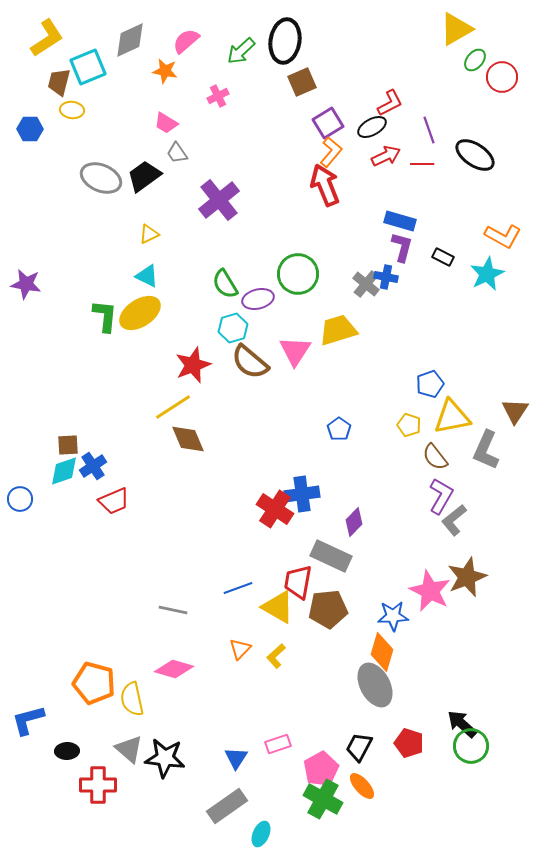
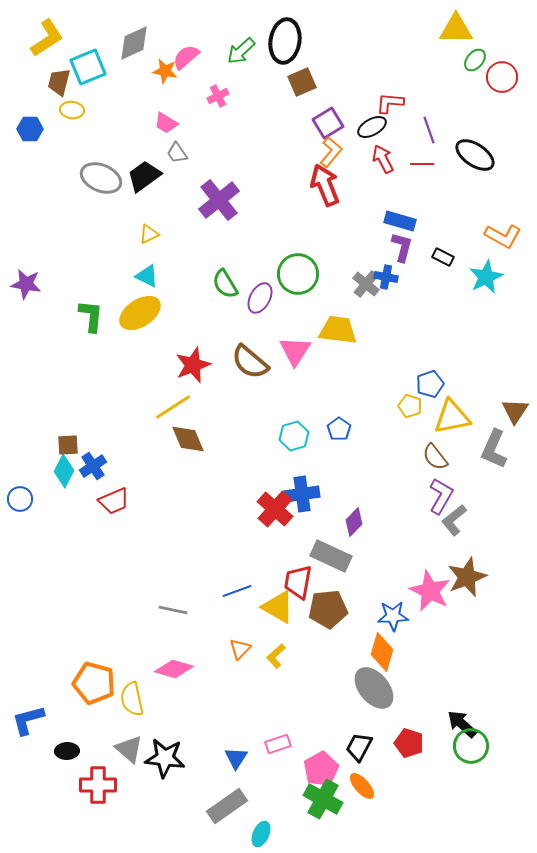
yellow triangle at (456, 29): rotated 30 degrees clockwise
gray diamond at (130, 40): moved 4 px right, 3 px down
pink semicircle at (186, 41): moved 16 px down
red L-shape at (390, 103): rotated 148 degrees counterclockwise
red arrow at (386, 156): moved 3 px left, 3 px down; rotated 92 degrees counterclockwise
cyan star at (487, 274): moved 1 px left, 3 px down
purple ellipse at (258, 299): moved 2 px right, 1 px up; rotated 48 degrees counterclockwise
green L-shape at (105, 316): moved 14 px left
cyan hexagon at (233, 328): moved 61 px right, 108 px down
yellow trapezoid at (338, 330): rotated 24 degrees clockwise
yellow pentagon at (409, 425): moved 1 px right, 19 px up
gray L-shape at (486, 450): moved 8 px right, 1 px up
cyan diamond at (64, 471): rotated 44 degrees counterclockwise
red cross at (275, 509): rotated 9 degrees clockwise
blue line at (238, 588): moved 1 px left, 3 px down
gray ellipse at (375, 685): moved 1 px left, 3 px down; rotated 12 degrees counterclockwise
